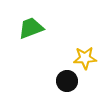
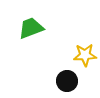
yellow star: moved 3 px up
